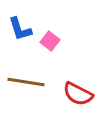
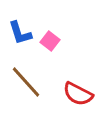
blue L-shape: moved 4 px down
brown line: rotated 39 degrees clockwise
